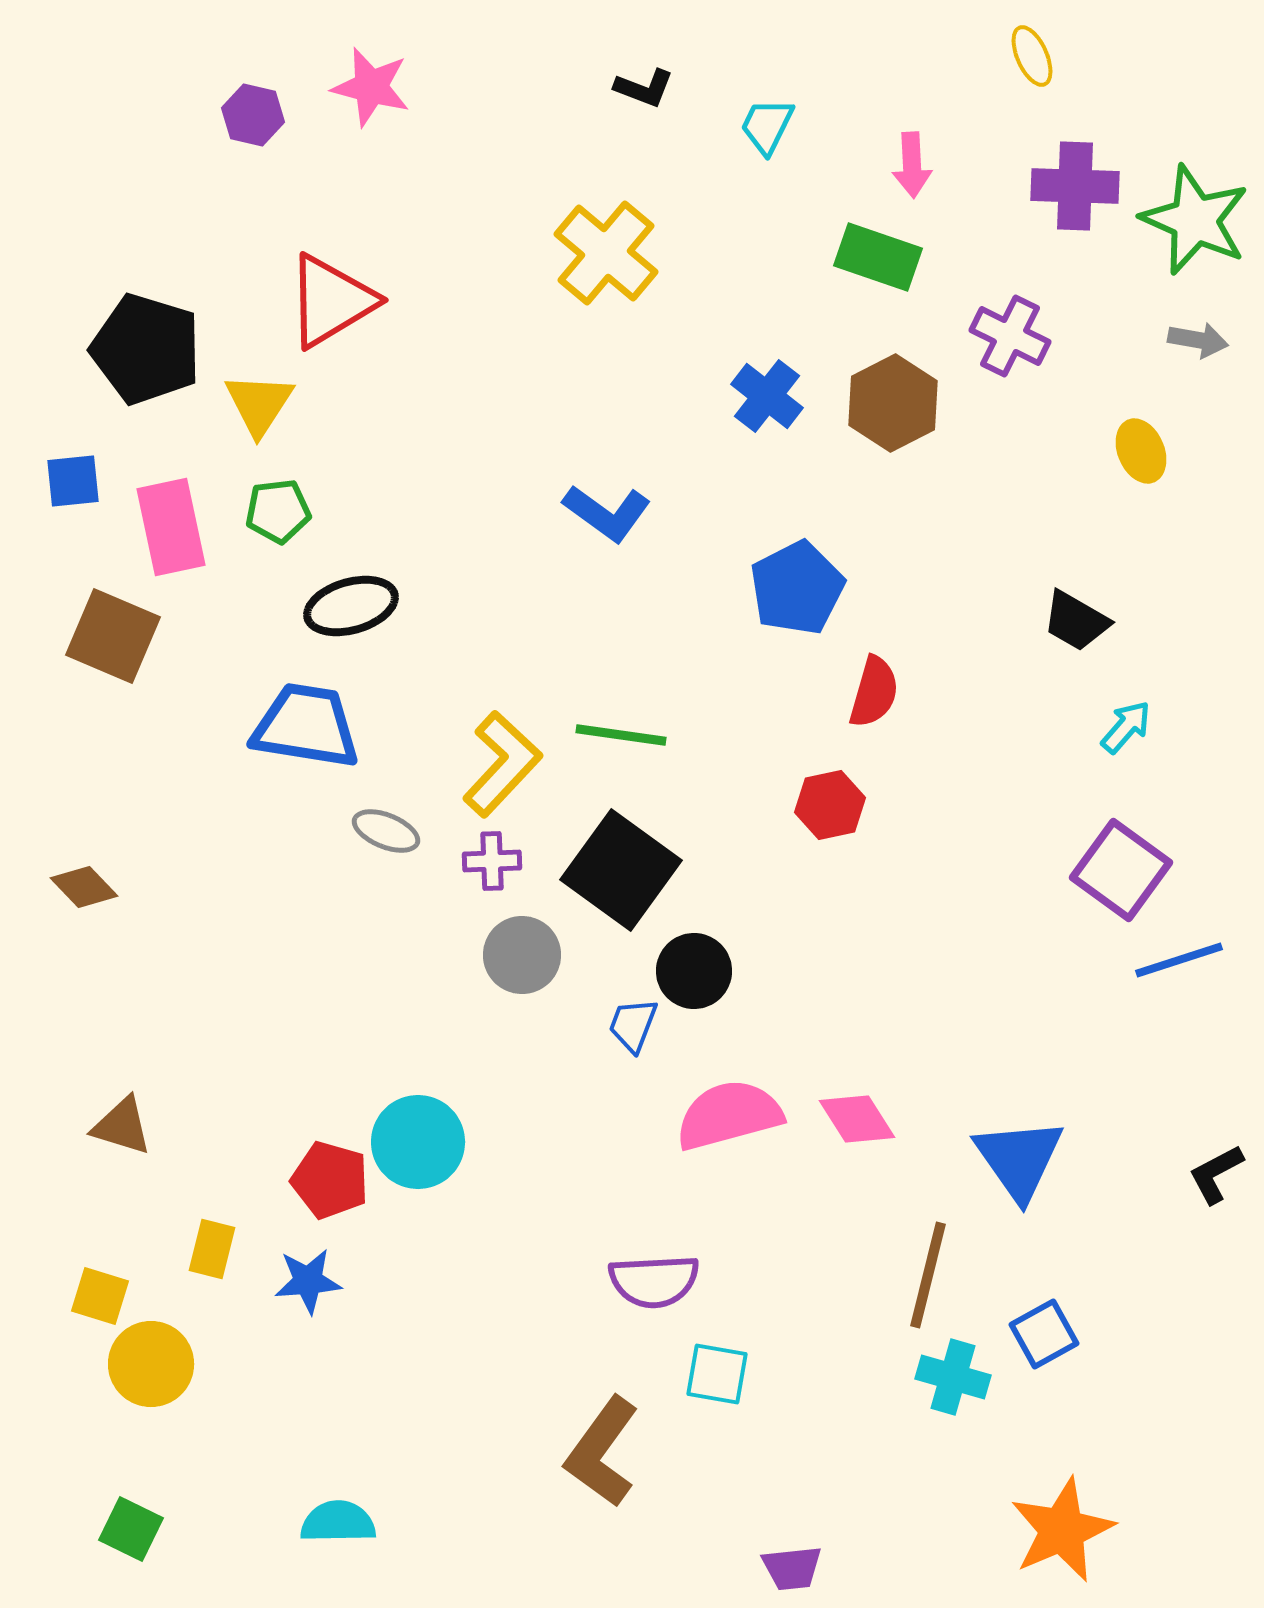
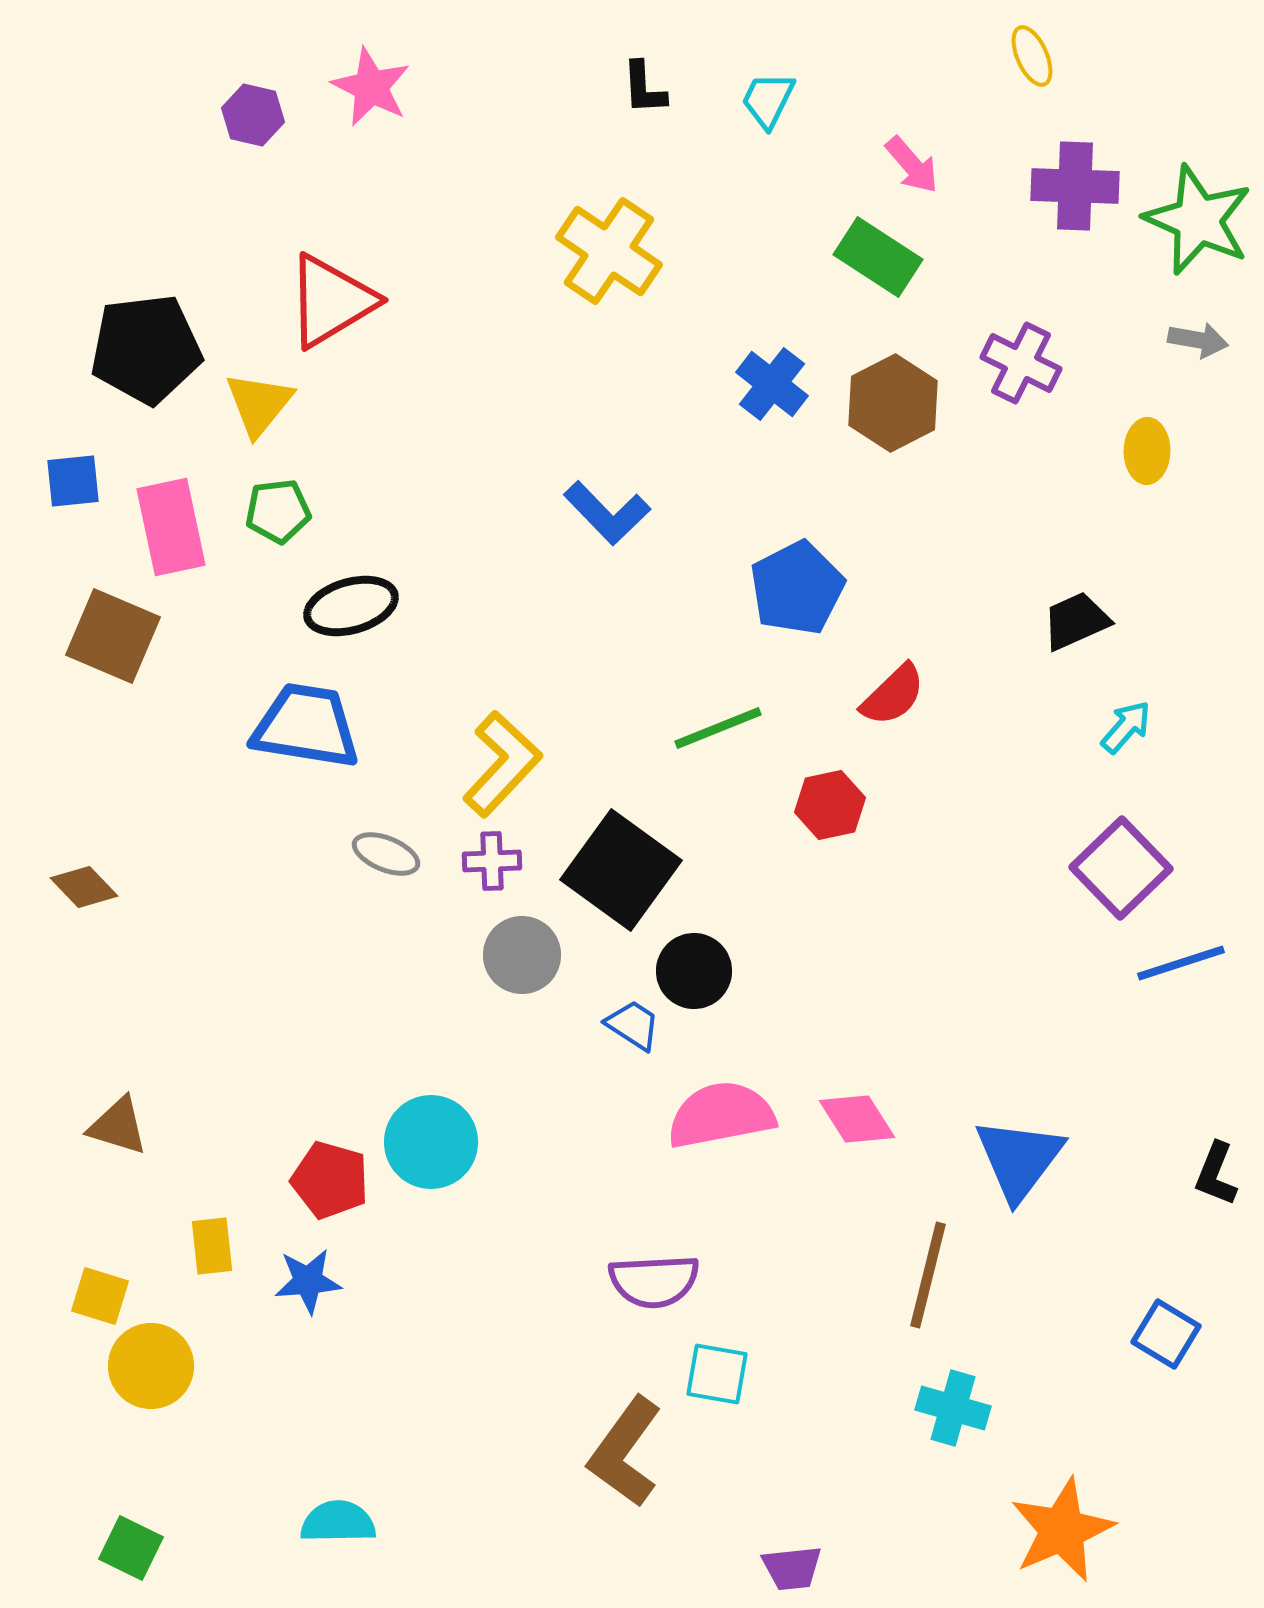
pink star at (371, 87): rotated 12 degrees clockwise
black L-shape at (644, 88): rotated 66 degrees clockwise
cyan trapezoid at (767, 126): moved 1 px right, 26 px up
pink arrow at (912, 165): rotated 38 degrees counterclockwise
green star at (1195, 220): moved 3 px right
yellow cross at (606, 253): moved 3 px right, 2 px up; rotated 6 degrees counterclockwise
green rectangle at (878, 257): rotated 14 degrees clockwise
purple cross at (1010, 336): moved 11 px right, 27 px down
black pentagon at (146, 349): rotated 24 degrees counterclockwise
blue cross at (767, 396): moved 5 px right, 12 px up
yellow triangle at (259, 404): rotated 6 degrees clockwise
yellow ellipse at (1141, 451): moved 6 px right; rotated 24 degrees clockwise
blue L-shape at (607, 513): rotated 10 degrees clockwise
black trapezoid at (1076, 621): rotated 126 degrees clockwise
red semicircle at (874, 692): moved 19 px right, 3 px down; rotated 30 degrees clockwise
green line at (621, 735): moved 97 px right, 7 px up; rotated 30 degrees counterclockwise
gray ellipse at (386, 831): moved 23 px down
purple square at (1121, 870): moved 2 px up; rotated 10 degrees clockwise
blue line at (1179, 960): moved 2 px right, 3 px down
blue trapezoid at (633, 1025): rotated 102 degrees clockwise
pink semicircle at (729, 1115): moved 8 px left; rotated 4 degrees clockwise
brown triangle at (122, 1126): moved 4 px left
cyan circle at (418, 1142): moved 13 px right
blue triangle at (1019, 1159): rotated 12 degrees clockwise
black L-shape at (1216, 1174): rotated 40 degrees counterclockwise
yellow rectangle at (212, 1249): moved 3 px up; rotated 20 degrees counterclockwise
blue square at (1044, 1334): moved 122 px right; rotated 30 degrees counterclockwise
yellow circle at (151, 1364): moved 2 px down
cyan cross at (953, 1377): moved 31 px down
brown L-shape at (602, 1452): moved 23 px right
green square at (131, 1529): moved 19 px down
